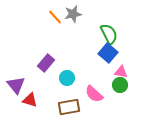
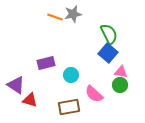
orange line: rotated 28 degrees counterclockwise
purple rectangle: rotated 36 degrees clockwise
cyan circle: moved 4 px right, 3 px up
purple triangle: rotated 18 degrees counterclockwise
